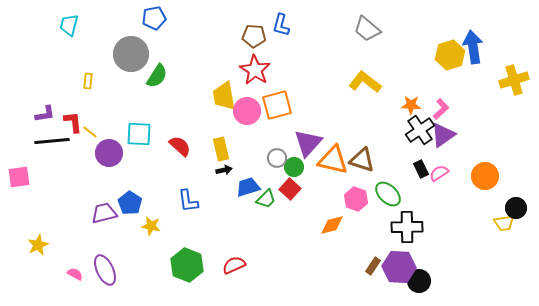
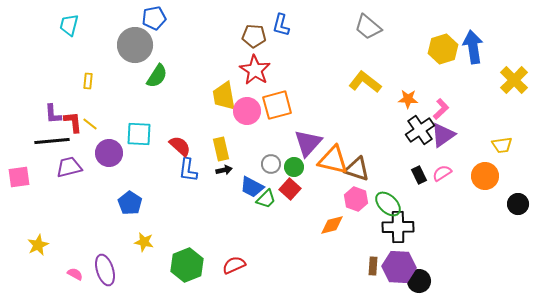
gray trapezoid at (367, 29): moved 1 px right, 2 px up
gray circle at (131, 54): moved 4 px right, 9 px up
yellow hexagon at (450, 55): moved 7 px left, 6 px up
yellow cross at (514, 80): rotated 28 degrees counterclockwise
orange star at (411, 105): moved 3 px left, 6 px up
purple L-shape at (45, 114): moved 8 px right; rotated 95 degrees clockwise
yellow line at (90, 132): moved 8 px up
gray circle at (277, 158): moved 6 px left, 6 px down
brown triangle at (362, 160): moved 5 px left, 9 px down
black rectangle at (421, 169): moved 2 px left, 6 px down
pink semicircle at (439, 173): moved 3 px right
blue trapezoid at (248, 187): moved 4 px right; rotated 135 degrees counterclockwise
green ellipse at (388, 194): moved 10 px down
blue L-shape at (188, 201): moved 31 px up; rotated 15 degrees clockwise
black circle at (516, 208): moved 2 px right, 4 px up
purple trapezoid at (104, 213): moved 35 px left, 46 px up
yellow trapezoid at (504, 223): moved 2 px left, 78 px up
yellow star at (151, 226): moved 7 px left, 16 px down
black cross at (407, 227): moved 9 px left
green hexagon at (187, 265): rotated 16 degrees clockwise
brown rectangle at (373, 266): rotated 30 degrees counterclockwise
purple ellipse at (105, 270): rotated 8 degrees clockwise
